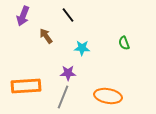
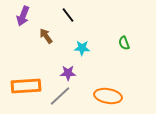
gray line: moved 3 px left, 1 px up; rotated 25 degrees clockwise
